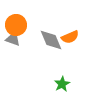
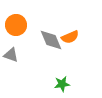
gray triangle: moved 2 px left, 16 px down
green star: rotated 21 degrees clockwise
